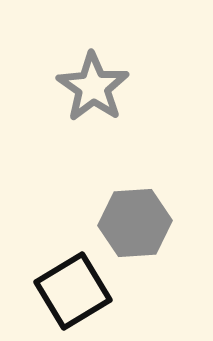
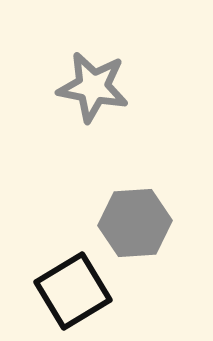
gray star: rotated 24 degrees counterclockwise
